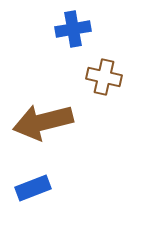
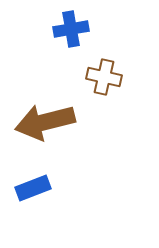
blue cross: moved 2 px left
brown arrow: moved 2 px right
